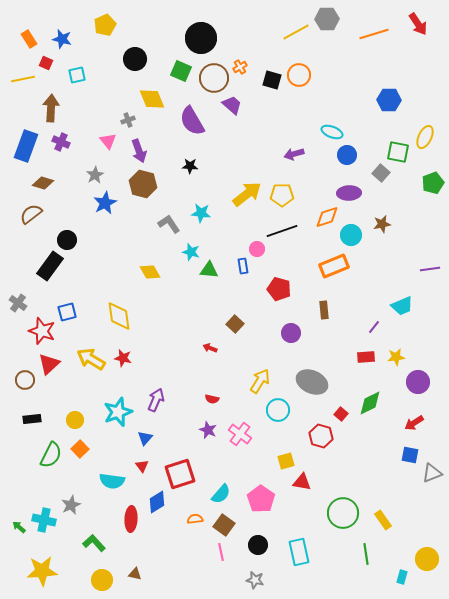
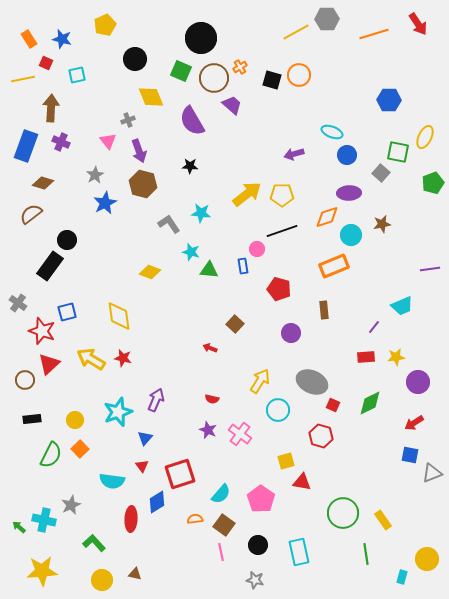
yellow diamond at (152, 99): moved 1 px left, 2 px up
yellow diamond at (150, 272): rotated 40 degrees counterclockwise
red square at (341, 414): moved 8 px left, 9 px up; rotated 16 degrees counterclockwise
